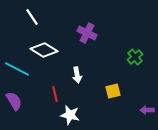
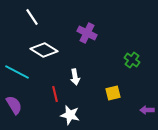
green cross: moved 3 px left, 3 px down; rotated 14 degrees counterclockwise
cyan line: moved 3 px down
white arrow: moved 2 px left, 2 px down
yellow square: moved 2 px down
purple semicircle: moved 4 px down
